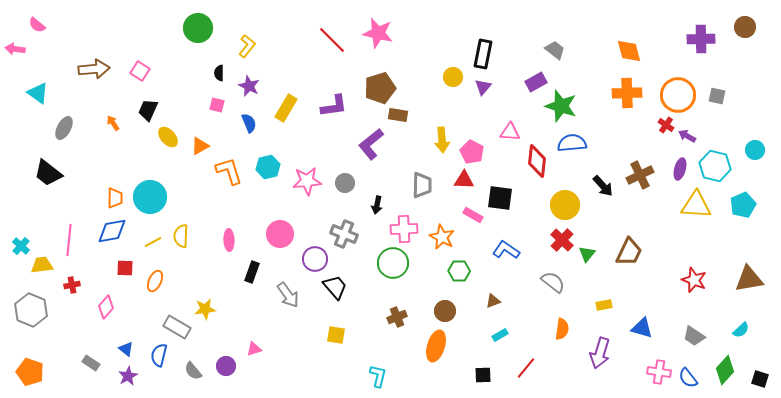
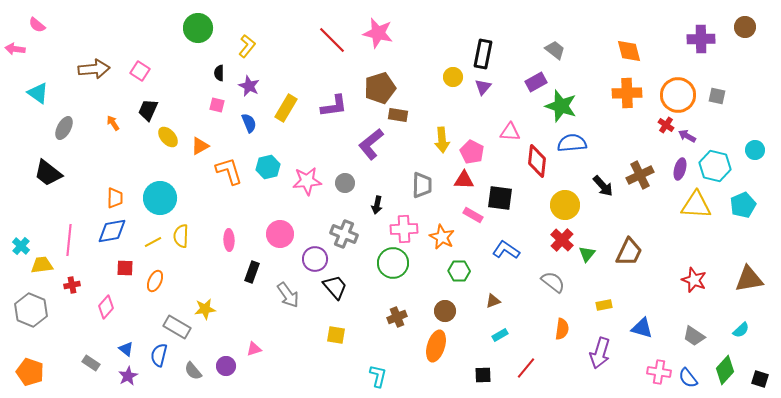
cyan circle at (150, 197): moved 10 px right, 1 px down
